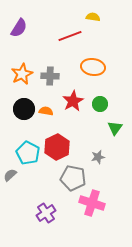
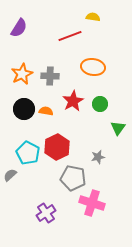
green triangle: moved 3 px right
